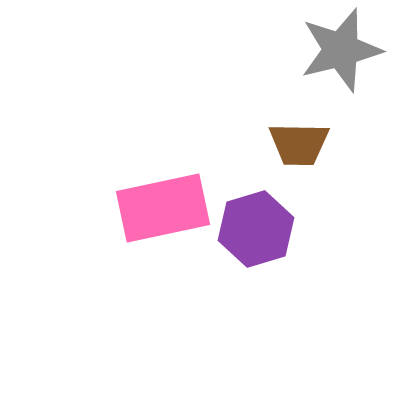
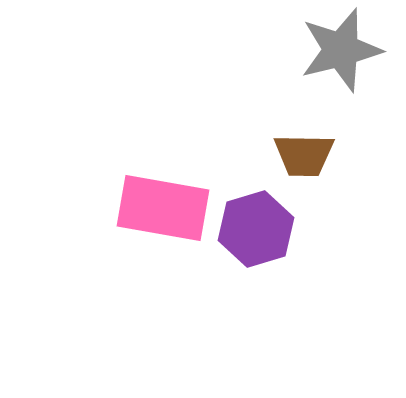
brown trapezoid: moved 5 px right, 11 px down
pink rectangle: rotated 22 degrees clockwise
